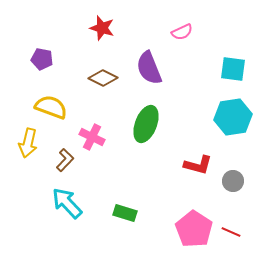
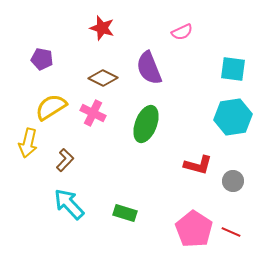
yellow semicircle: rotated 52 degrees counterclockwise
pink cross: moved 1 px right, 24 px up
cyan arrow: moved 2 px right, 1 px down
